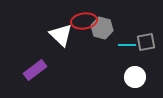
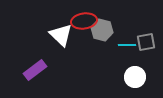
gray hexagon: moved 2 px down
